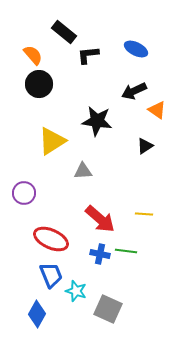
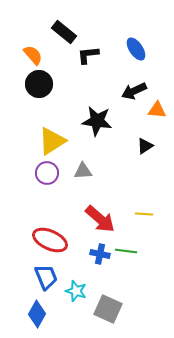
blue ellipse: rotated 30 degrees clockwise
orange triangle: rotated 30 degrees counterclockwise
purple circle: moved 23 px right, 20 px up
red ellipse: moved 1 px left, 1 px down
blue trapezoid: moved 5 px left, 2 px down
